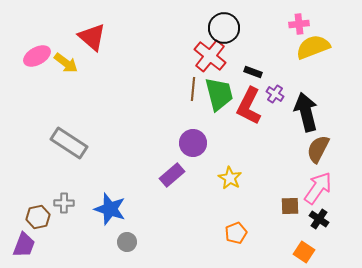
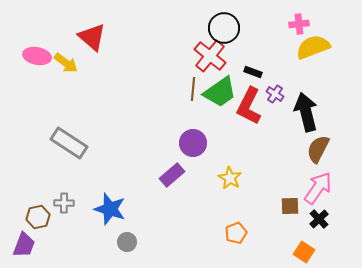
pink ellipse: rotated 40 degrees clockwise
green trapezoid: moved 1 px right, 2 px up; rotated 69 degrees clockwise
black cross: rotated 12 degrees clockwise
